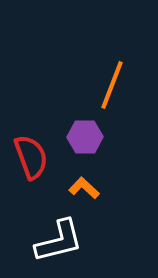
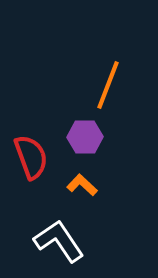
orange line: moved 4 px left
orange L-shape: moved 2 px left, 3 px up
white L-shape: rotated 110 degrees counterclockwise
